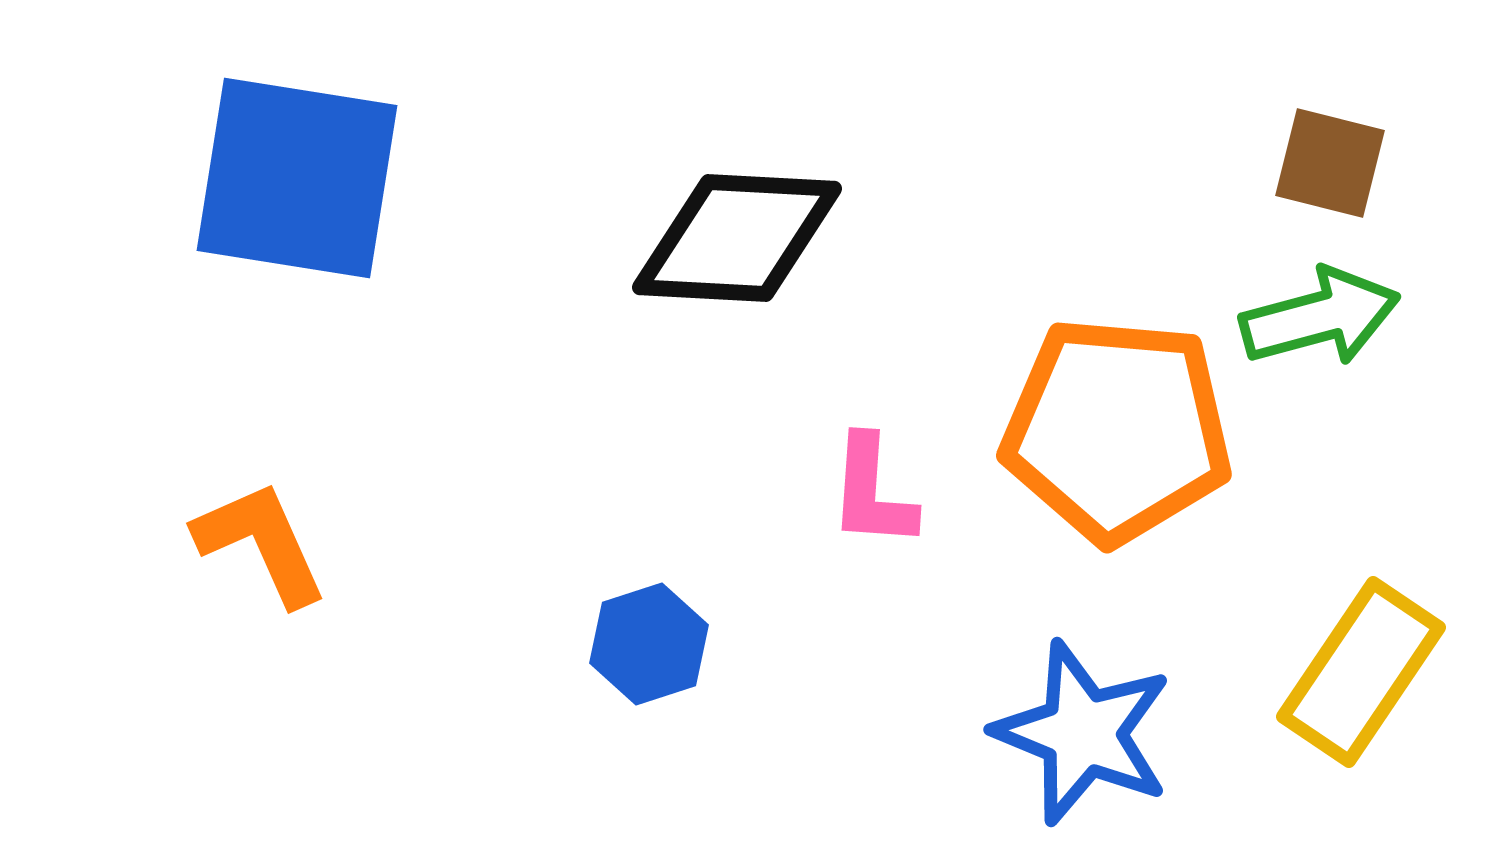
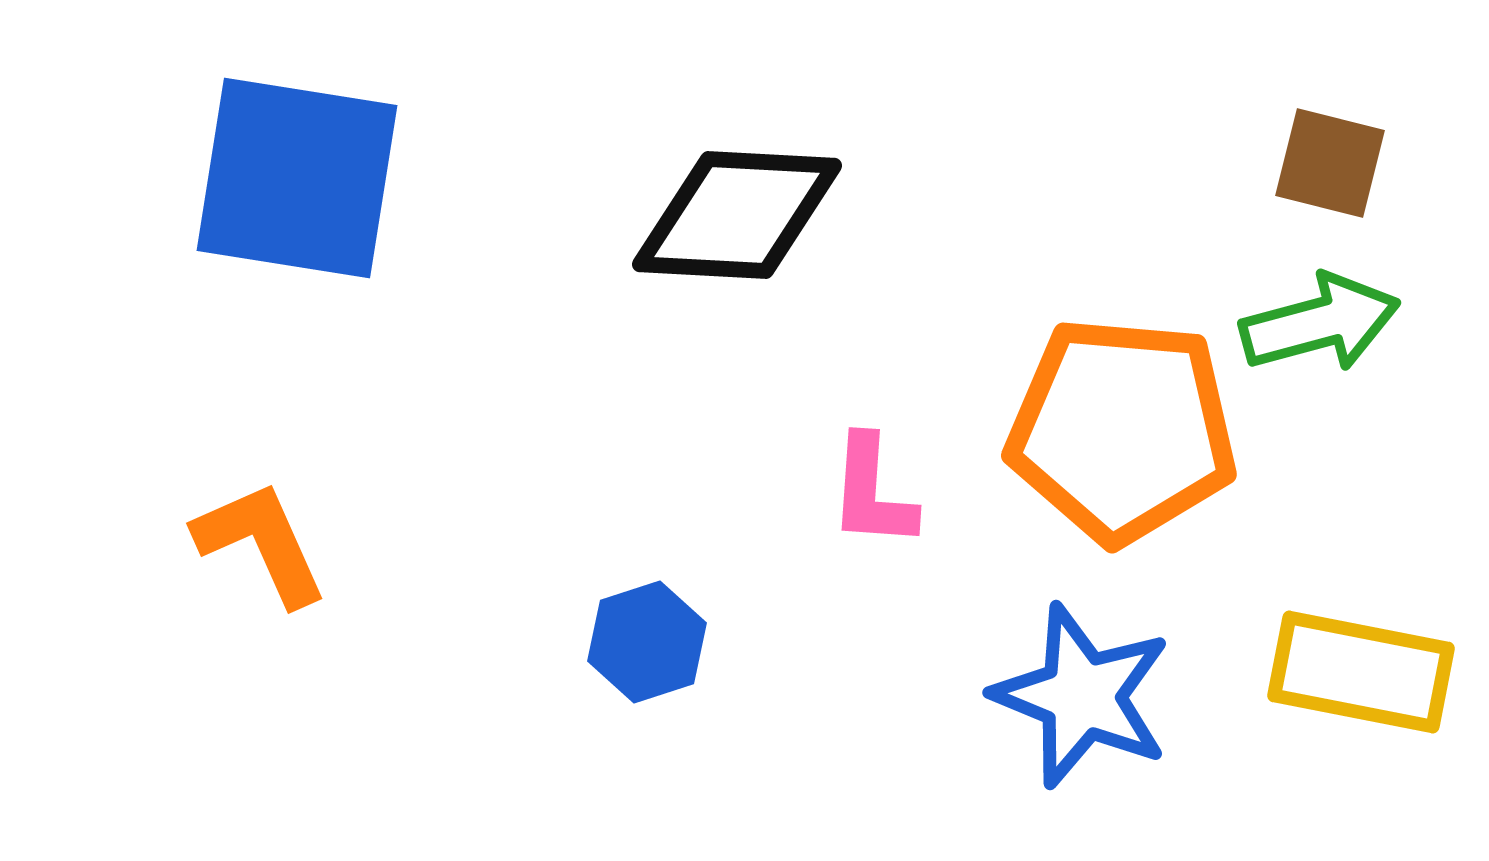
black diamond: moved 23 px up
green arrow: moved 6 px down
orange pentagon: moved 5 px right
blue hexagon: moved 2 px left, 2 px up
yellow rectangle: rotated 67 degrees clockwise
blue star: moved 1 px left, 37 px up
